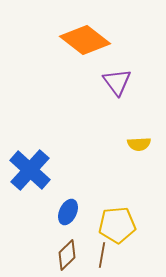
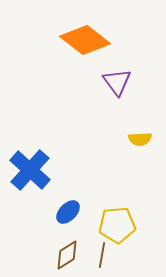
yellow semicircle: moved 1 px right, 5 px up
blue ellipse: rotated 20 degrees clockwise
brown diamond: rotated 12 degrees clockwise
